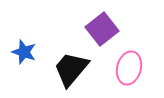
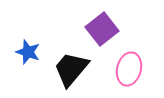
blue star: moved 4 px right
pink ellipse: moved 1 px down
